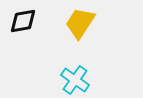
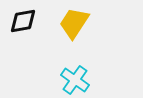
yellow trapezoid: moved 6 px left
